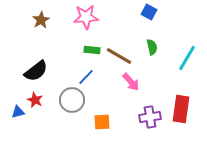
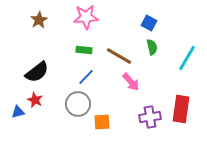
blue square: moved 11 px down
brown star: moved 2 px left
green rectangle: moved 8 px left
black semicircle: moved 1 px right, 1 px down
gray circle: moved 6 px right, 4 px down
